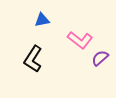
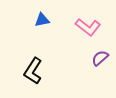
pink L-shape: moved 8 px right, 13 px up
black L-shape: moved 12 px down
